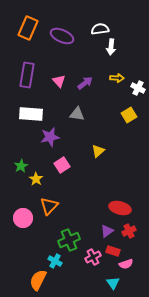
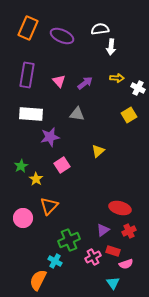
purple triangle: moved 4 px left, 1 px up
